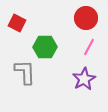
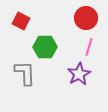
red square: moved 4 px right, 2 px up
pink line: rotated 12 degrees counterclockwise
gray L-shape: moved 1 px down
purple star: moved 5 px left, 5 px up
